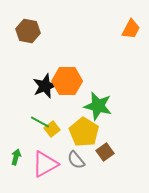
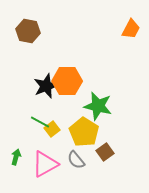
black star: moved 1 px right
